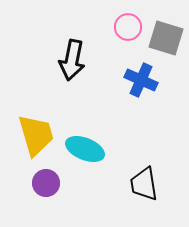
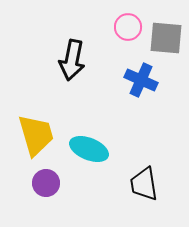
gray square: rotated 12 degrees counterclockwise
cyan ellipse: moved 4 px right
